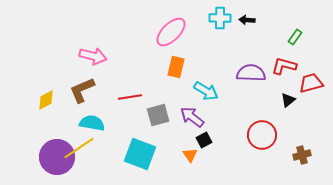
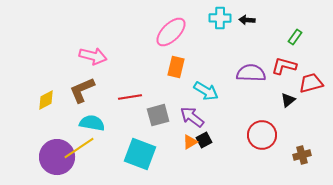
orange triangle: moved 13 px up; rotated 35 degrees clockwise
